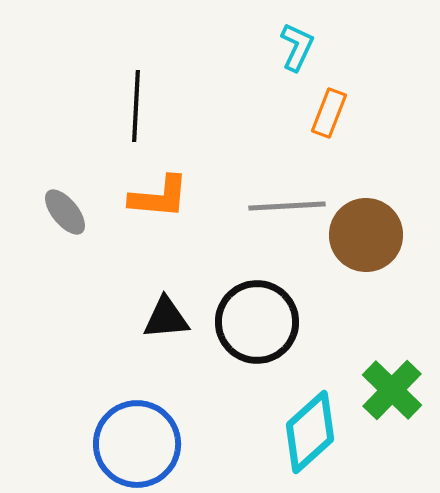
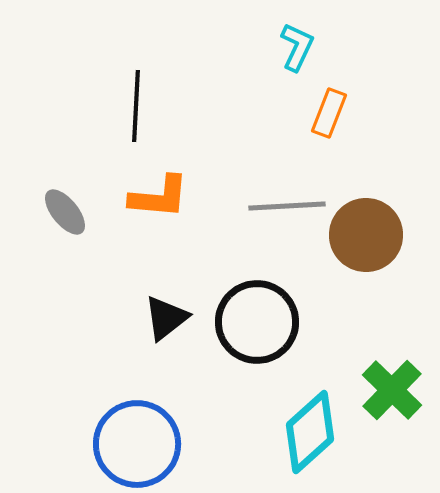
black triangle: rotated 33 degrees counterclockwise
